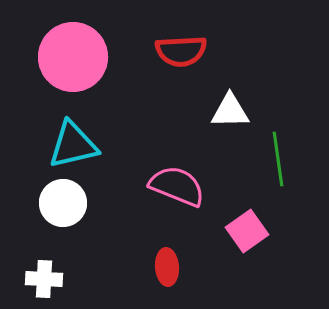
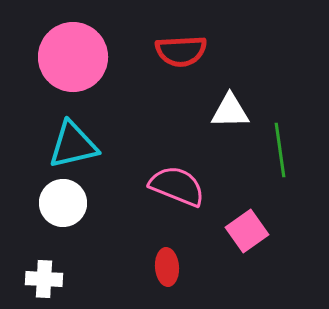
green line: moved 2 px right, 9 px up
